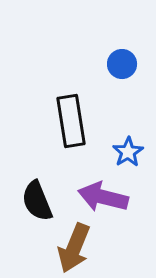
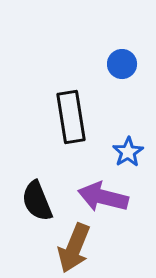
black rectangle: moved 4 px up
